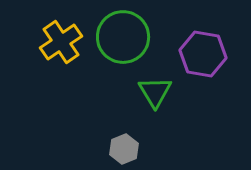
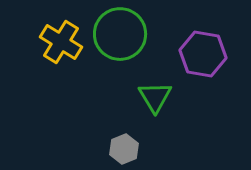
green circle: moved 3 px left, 3 px up
yellow cross: rotated 24 degrees counterclockwise
green triangle: moved 5 px down
